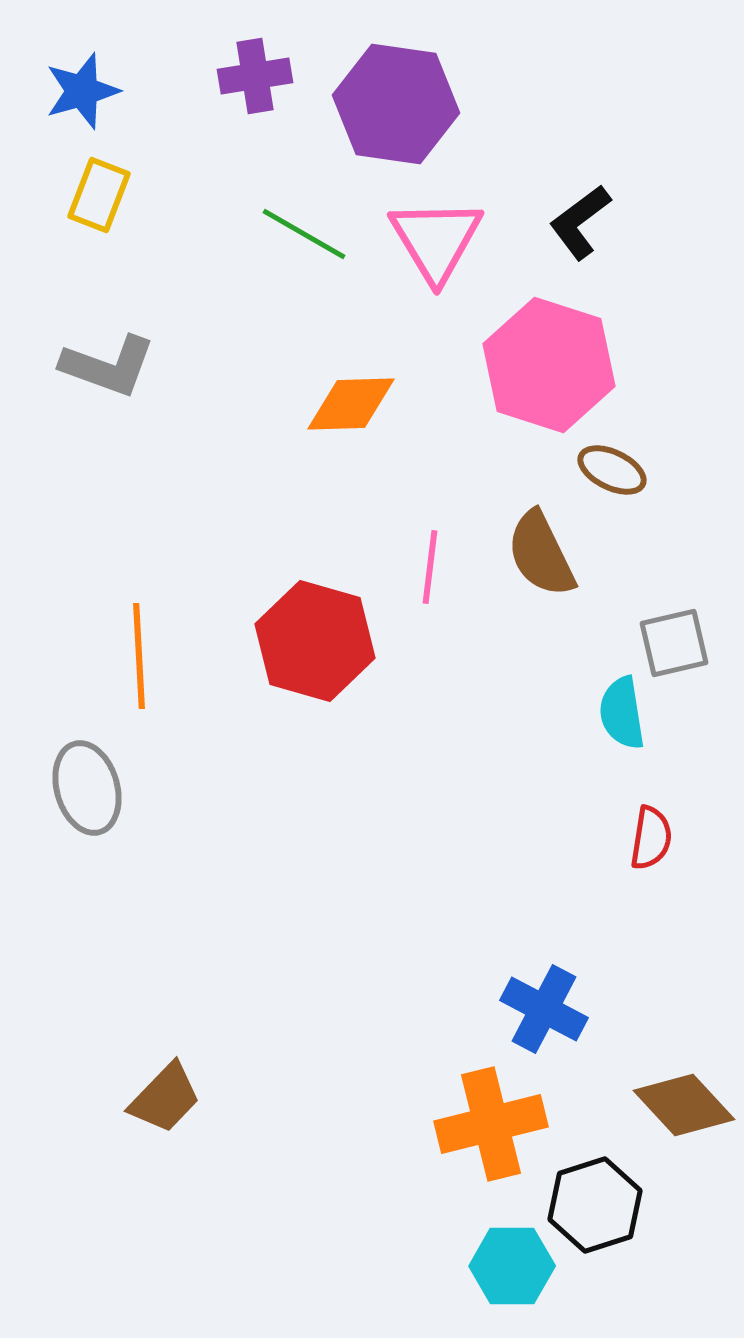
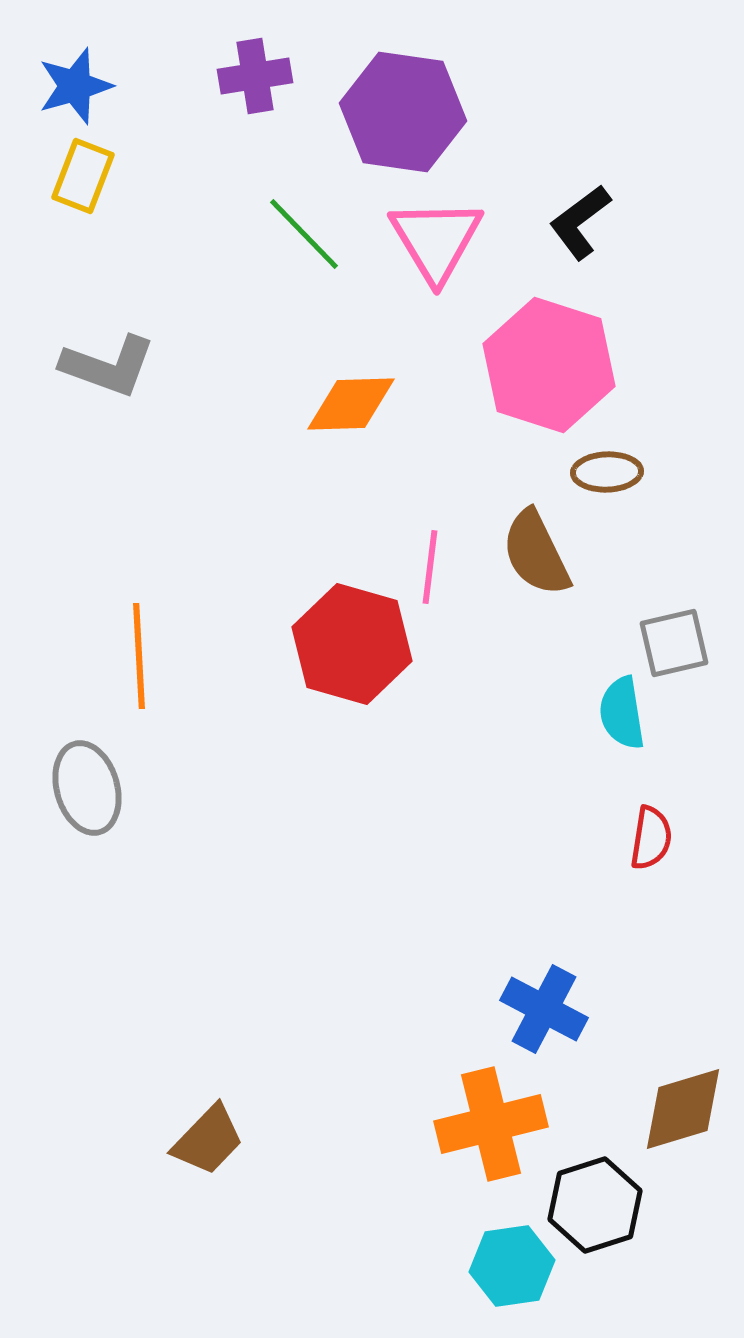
blue star: moved 7 px left, 5 px up
purple hexagon: moved 7 px right, 8 px down
yellow rectangle: moved 16 px left, 19 px up
green line: rotated 16 degrees clockwise
brown ellipse: moved 5 px left, 2 px down; rotated 28 degrees counterclockwise
brown semicircle: moved 5 px left, 1 px up
red hexagon: moved 37 px right, 3 px down
brown trapezoid: moved 43 px right, 42 px down
brown diamond: moved 1 px left, 4 px down; rotated 64 degrees counterclockwise
cyan hexagon: rotated 8 degrees counterclockwise
